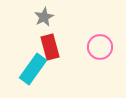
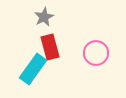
pink circle: moved 4 px left, 6 px down
